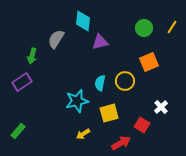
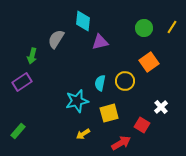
orange square: rotated 12 degrees counterclockwise
